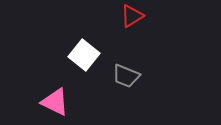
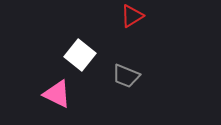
white square: moved 4 px left
pink triangle: moved 2 px right, 8 px up
